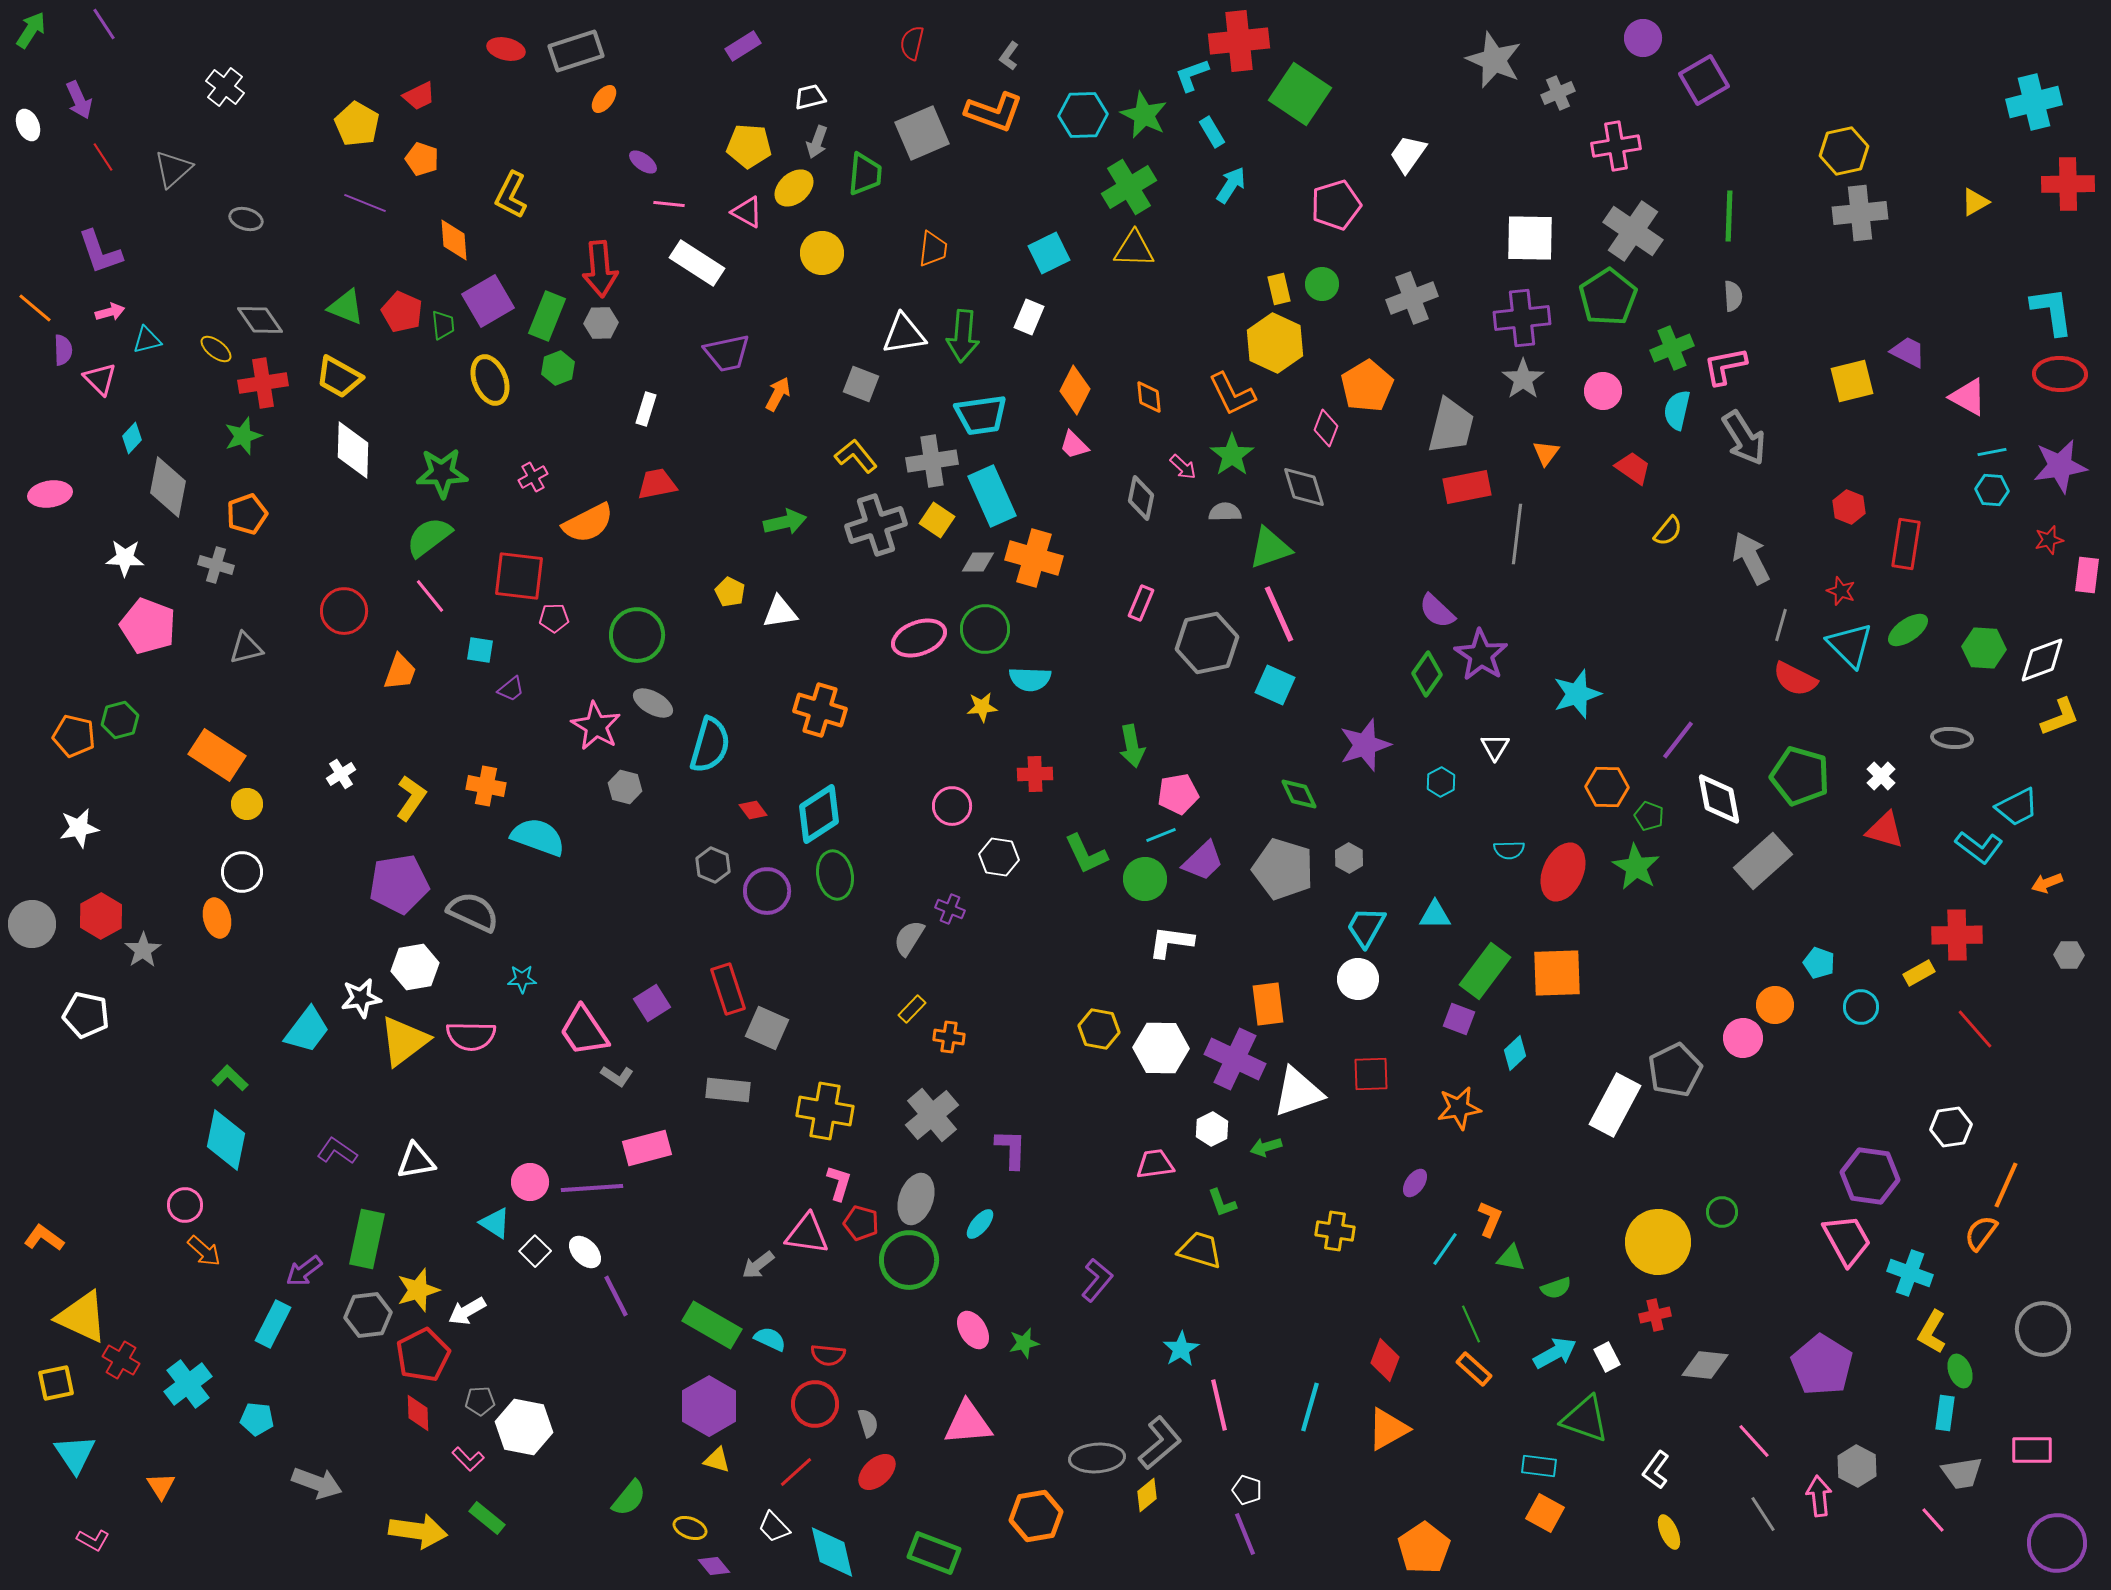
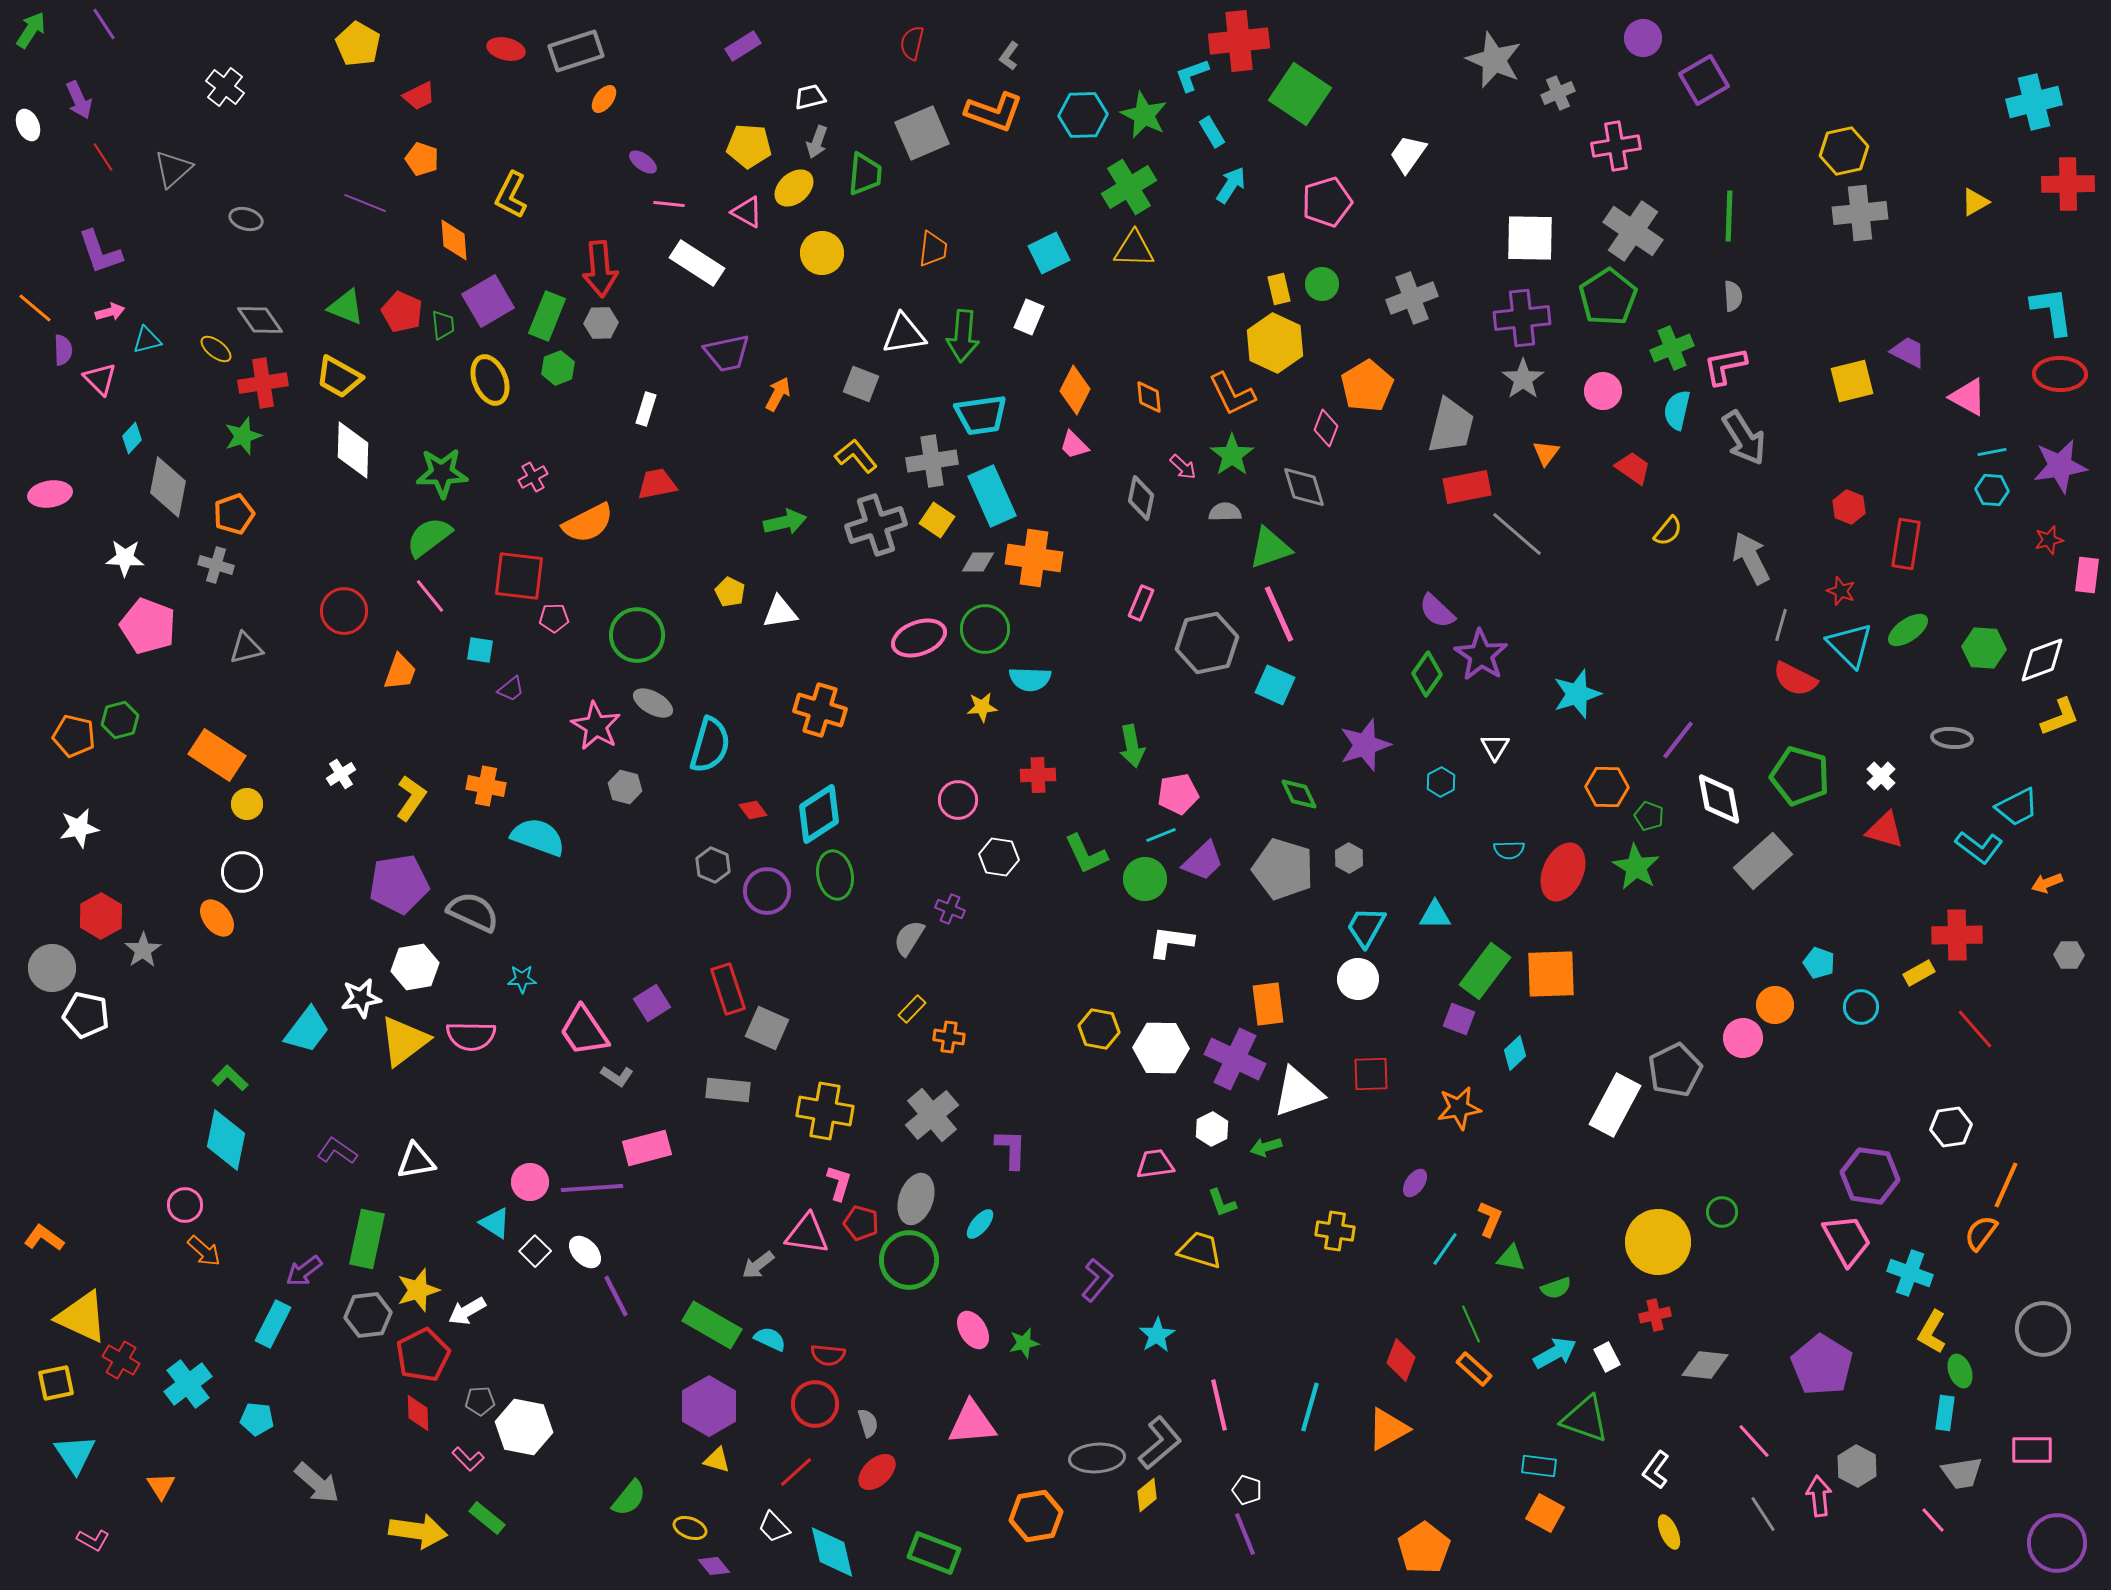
yellow pentagon at (357, 124): moved 1 px right, 80 px up
pink pentagon at (1336, 205): moved 9 px left, 3 px up
orange pentagon at (247, 514): moved 13 px left
gray line at (1517, 534): rotated 56 degrees counterclockwise
orange cross at (1034, 558): rotated 8 degrees counterclockwise
red cross at (1035, 774): moved 3 px right, 1 px down
pink circle at (952, 806): moved 6 px right, 6 px up
orange ellipse at (217, 918): rotated 24 degrees counterclockwise
gray circle at (32, 924): moved 20 px right, 44 px down
orange square at (1557, 973): moved 6 px left, 1 px down
cyan star at (1181, 1349): moved 24 px left, 14 px up
red diamond at (1385, 1360): moved 16 px right
pink triangle at (968, 1423): moved 4 px right
gray arrow at (317, 1483): rotated 21 degrees clockwise
